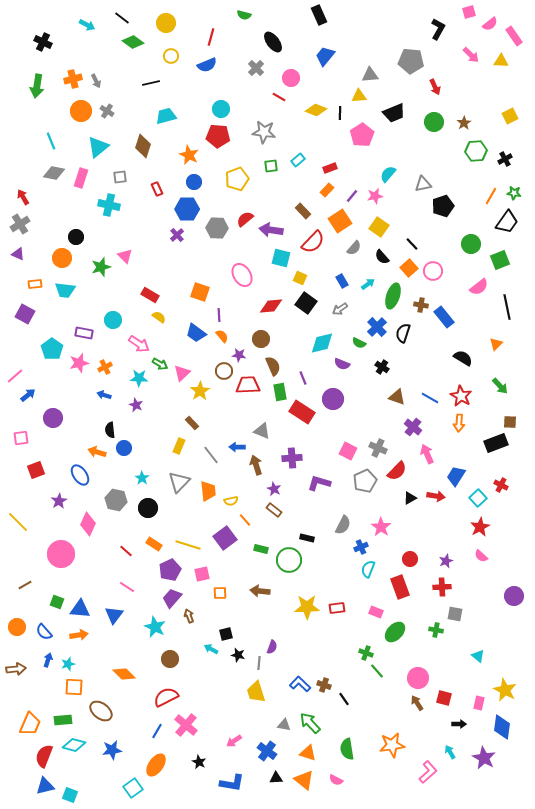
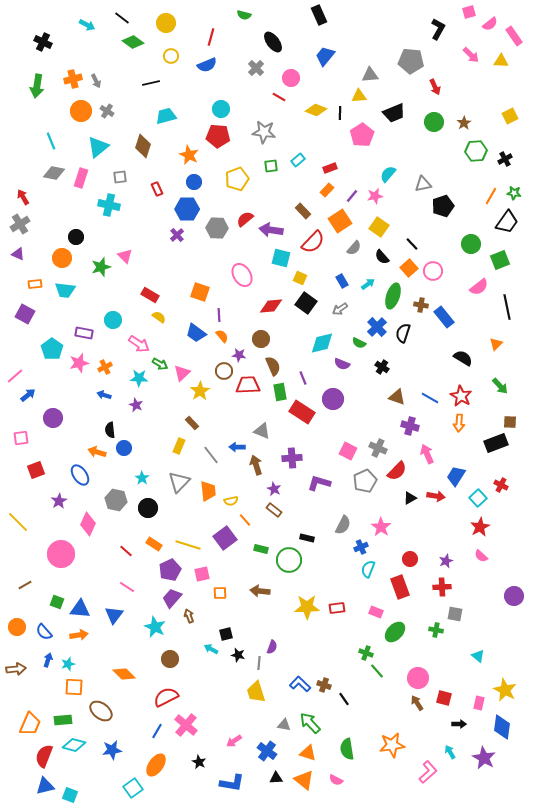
purple cross at (413, 427): moved 3 px left, 1 px up; rotated 24 degrees counterclockwise
